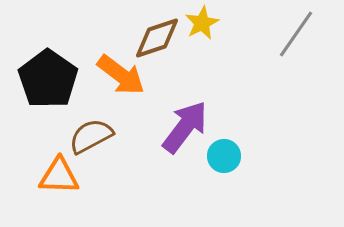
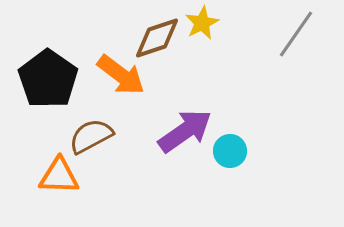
purple arrow: moved 4 px down; rotated 18 degrees clockwise
cyan circle: moved 6 px right, 5 px up
